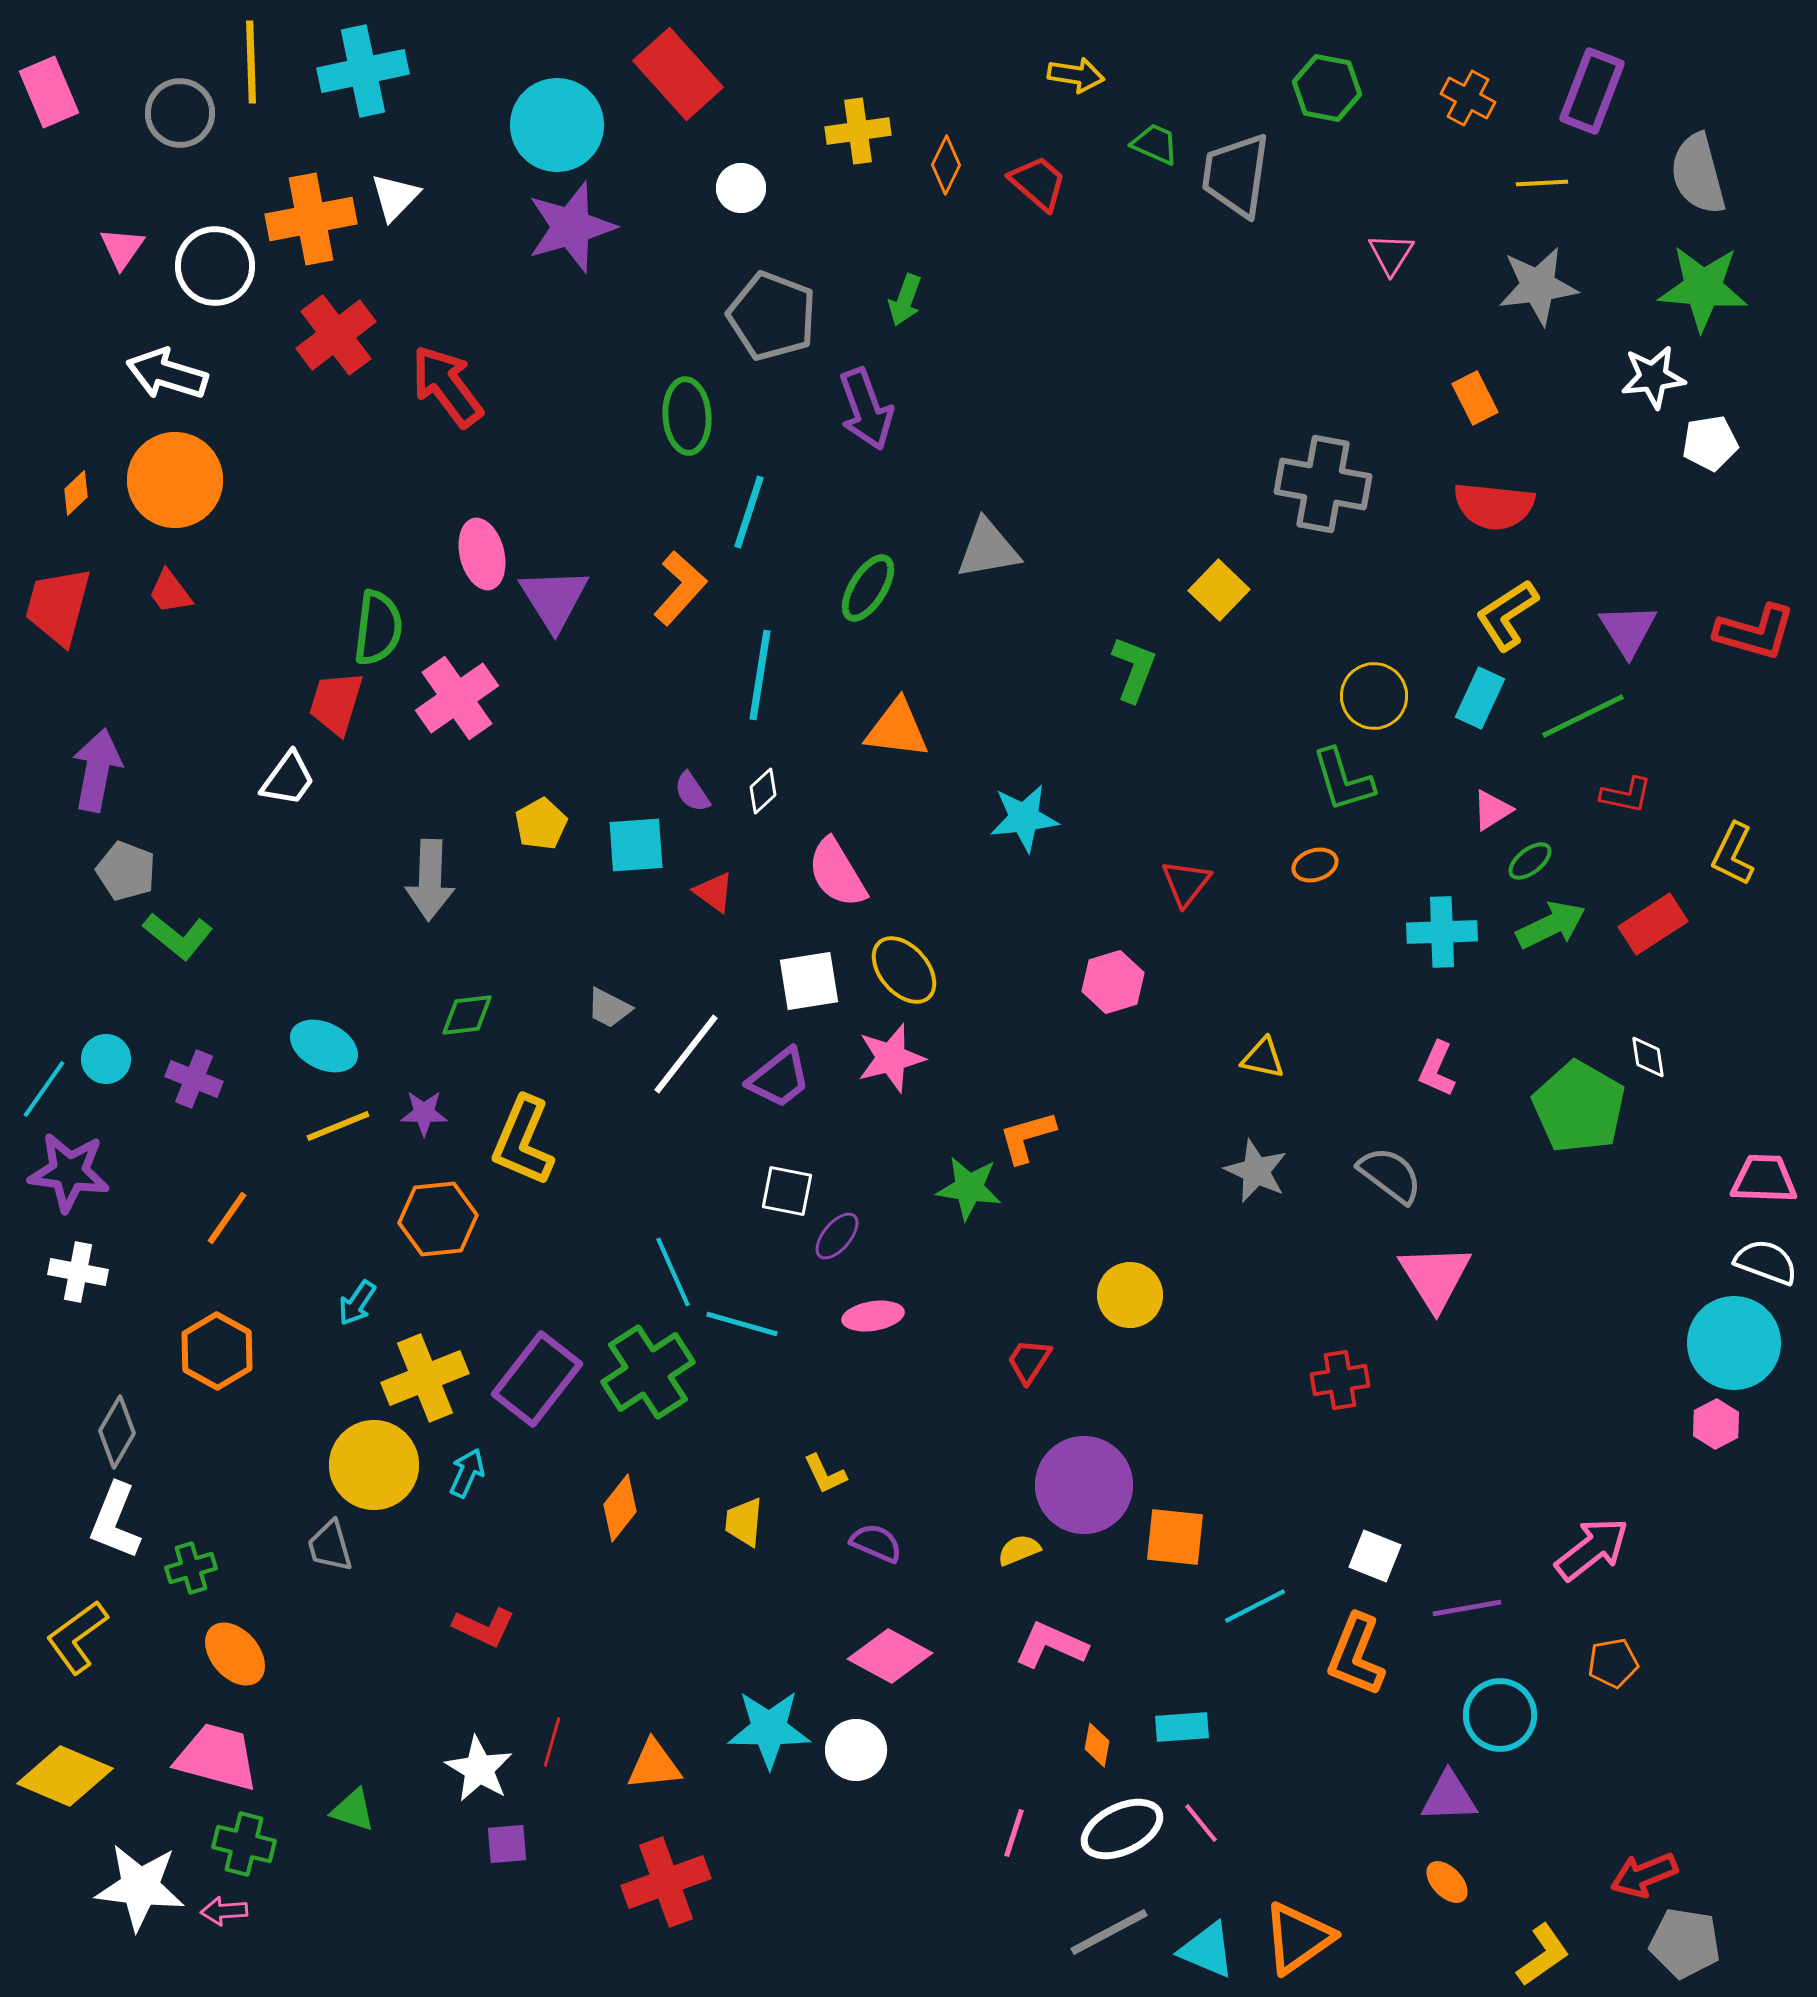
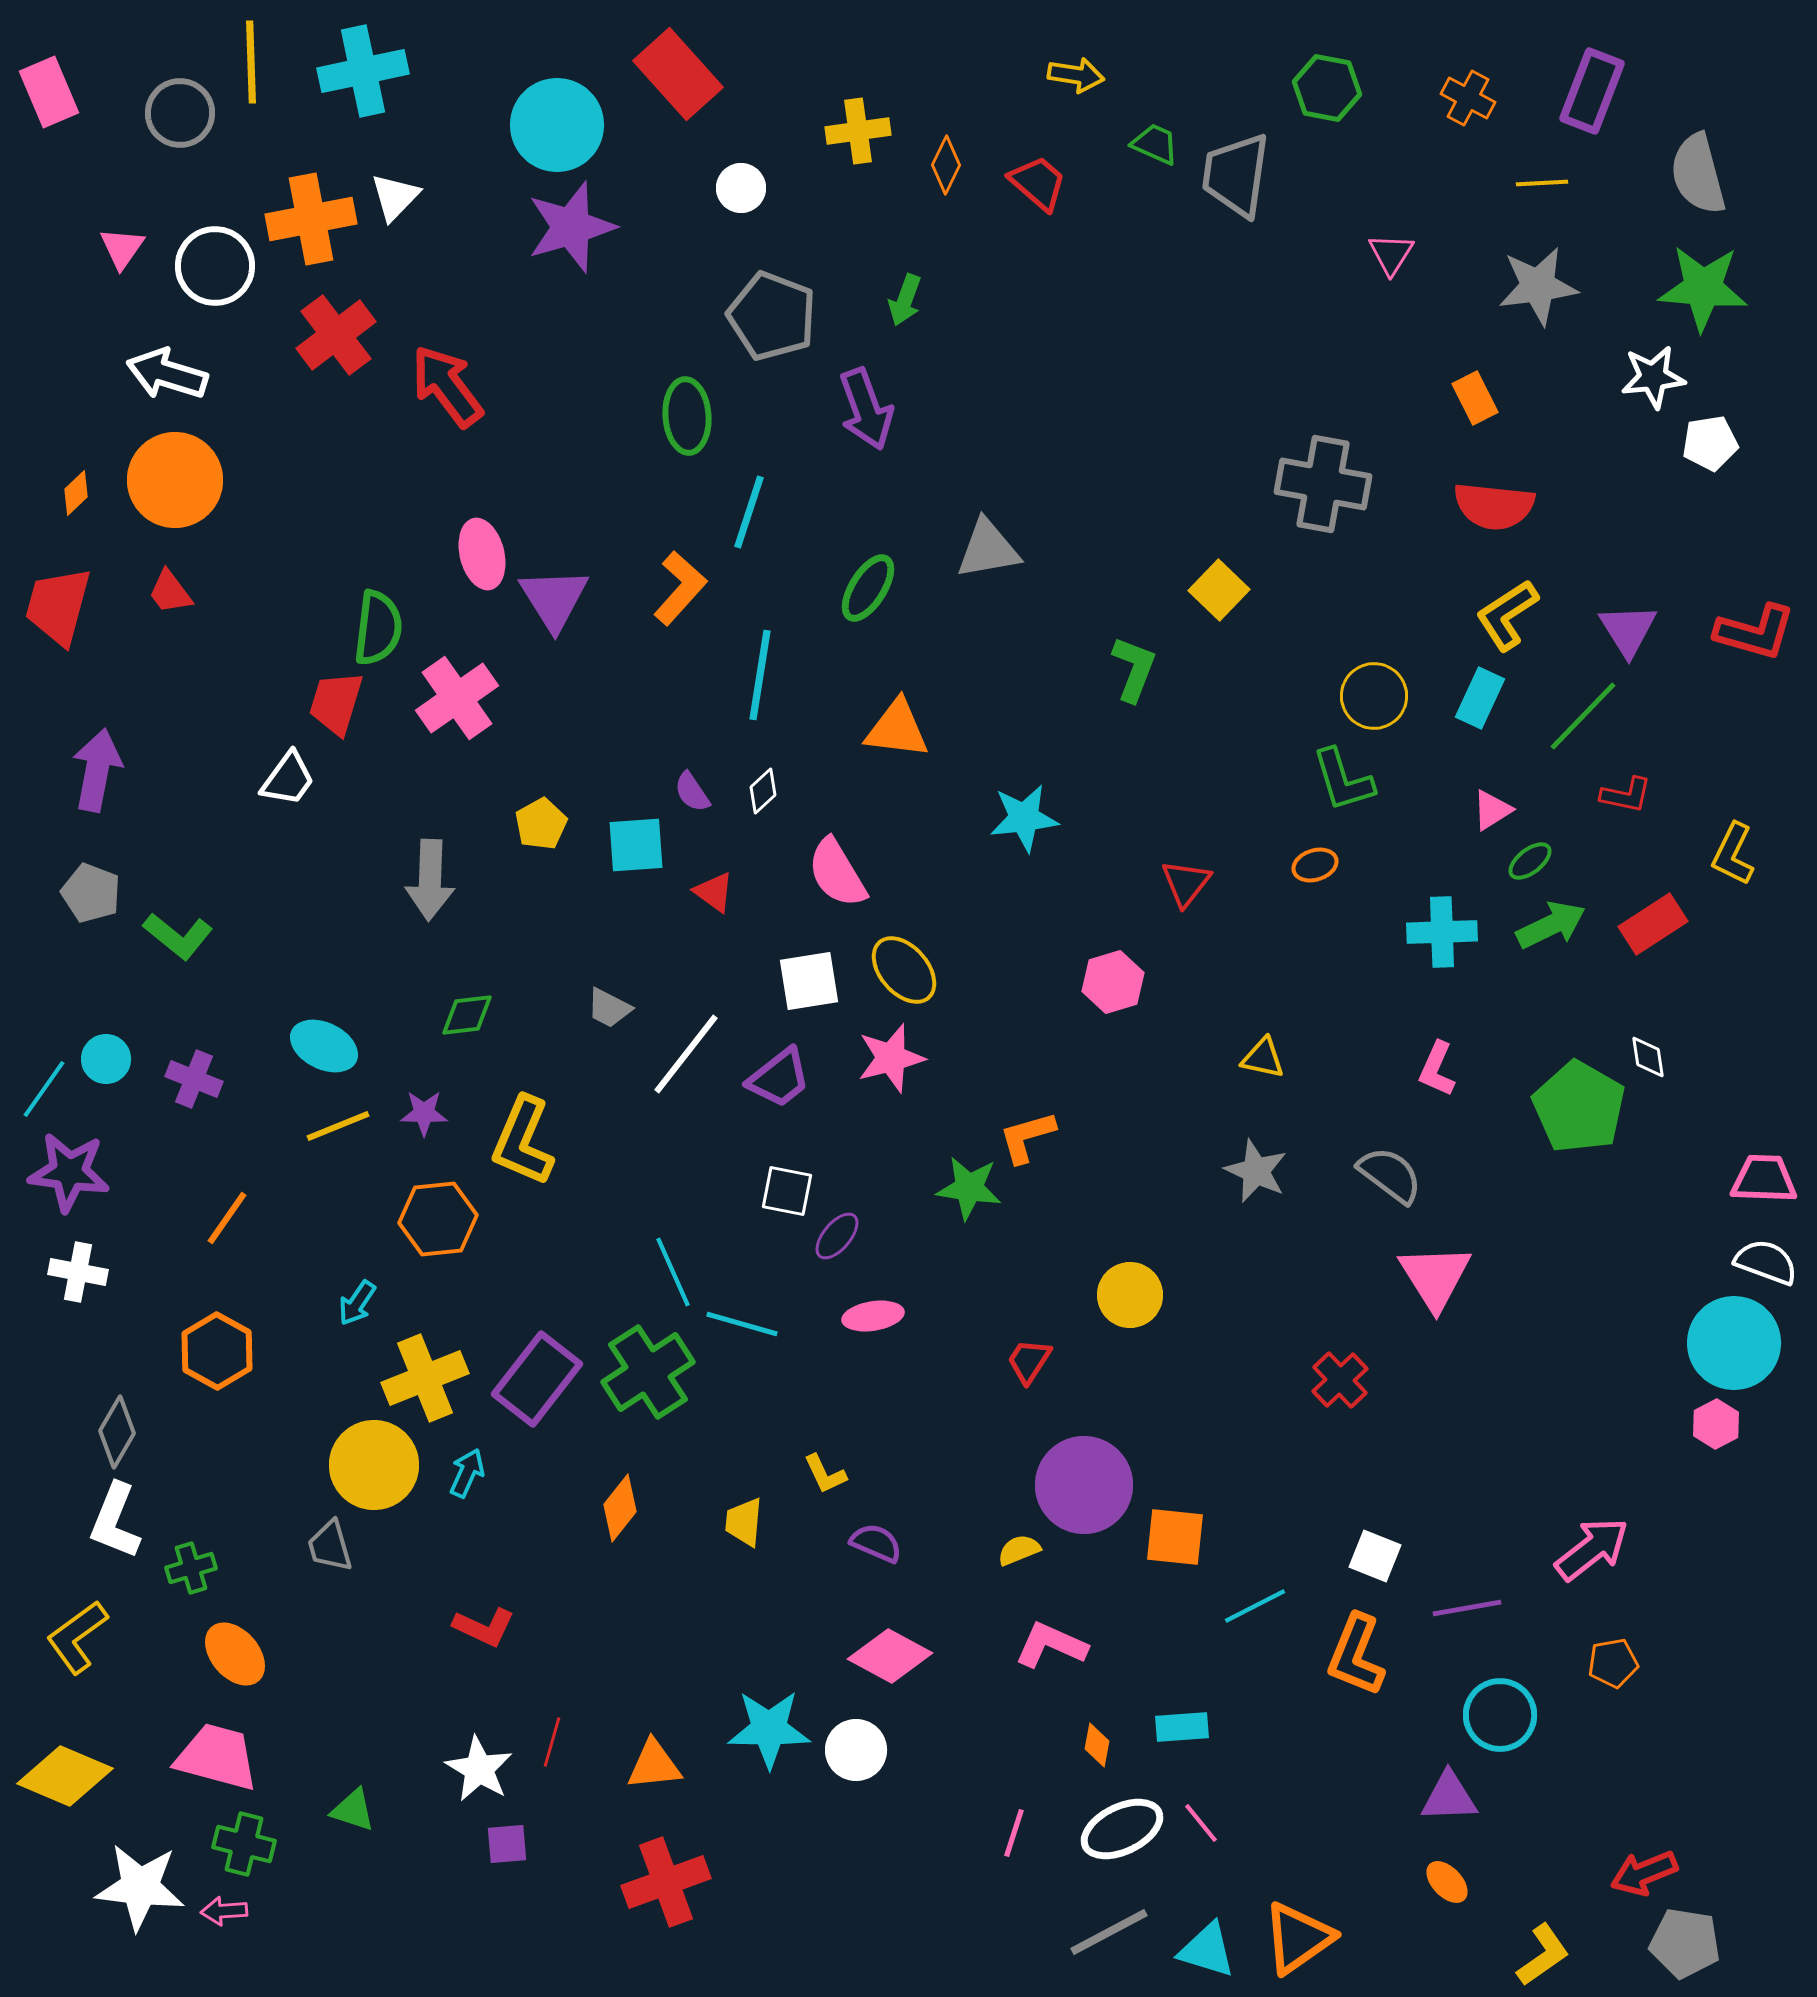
green line at (1583, 716): rotated 20 degrees counterclockwise
gray pentagon at (126, 871): moved 35 px left, 22 px down
red cross at (1340, 1380): rotated 34 degrees counterclockwise
red arrow at (1644, 1875): moved 2 px up
cyan triangle at (1207, 1950): rotated 6 degrees counterclockwise
